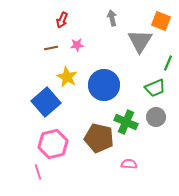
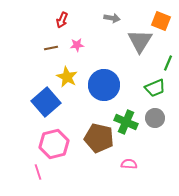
gray arrow: rotated 112 degrees clockwise
gray circle: moved 1 px left, 1 px down
pink hexagon: moved 1 px right
